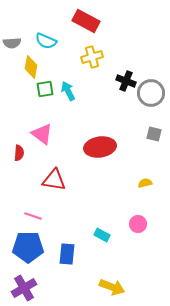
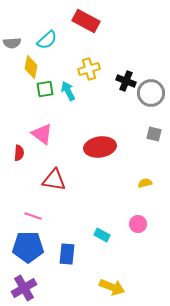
cyan semicircle: moved 1 px right, 1 px up; rotated 65 degrees counterclockwise
yellow cross: moved 3 px left, 12 px down
